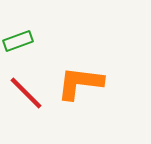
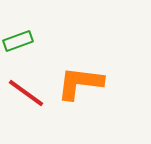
red line: rotated 9 degrees counterclockwise
